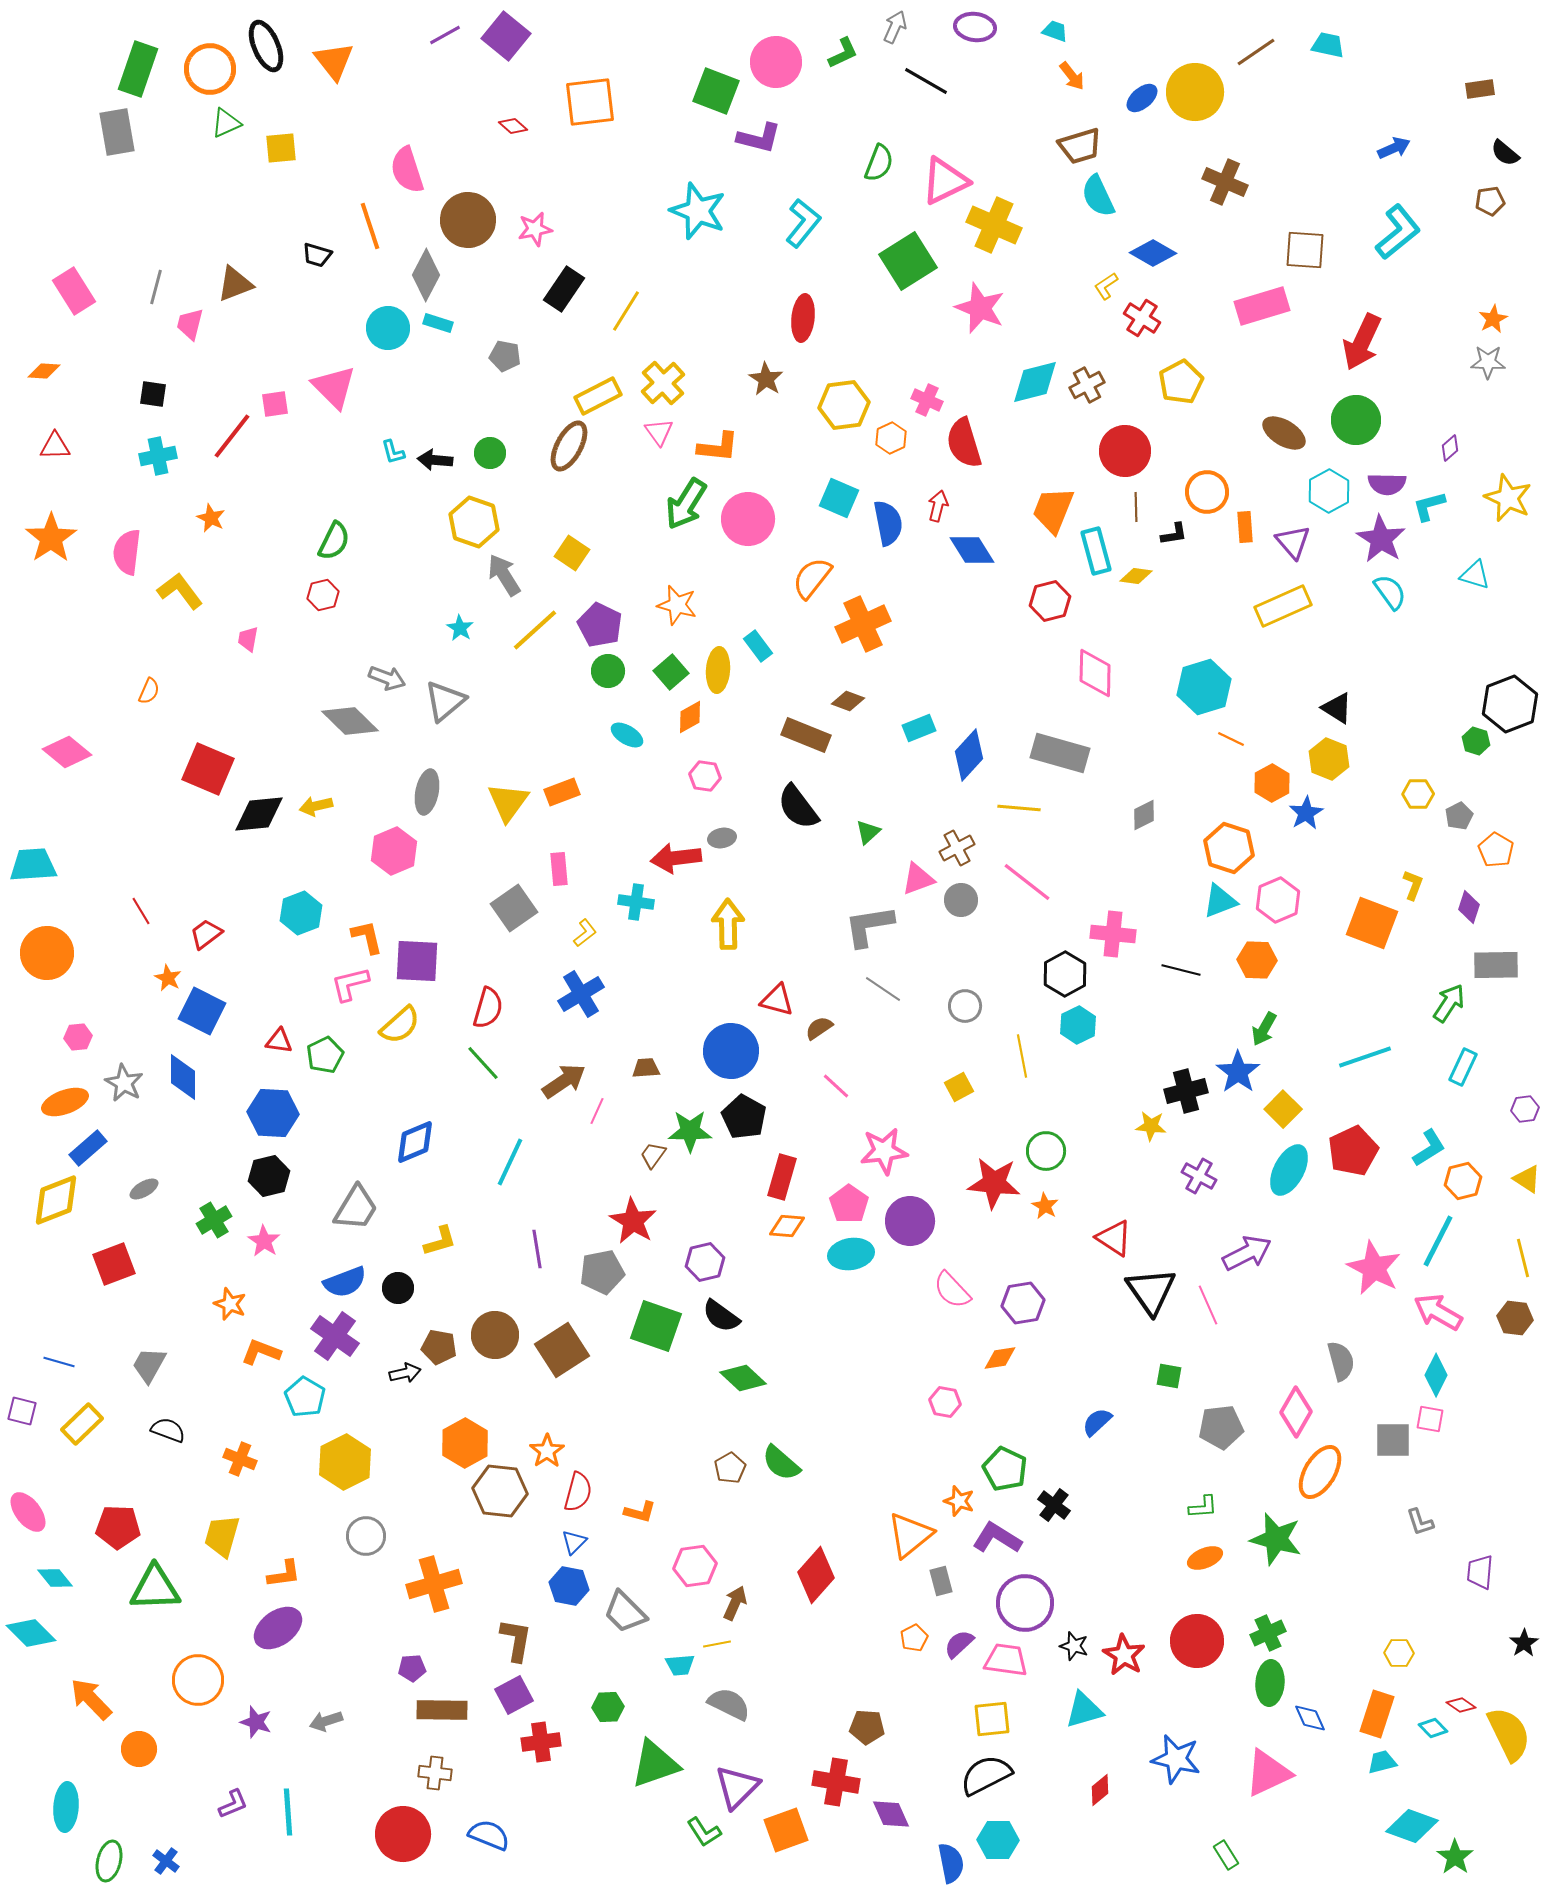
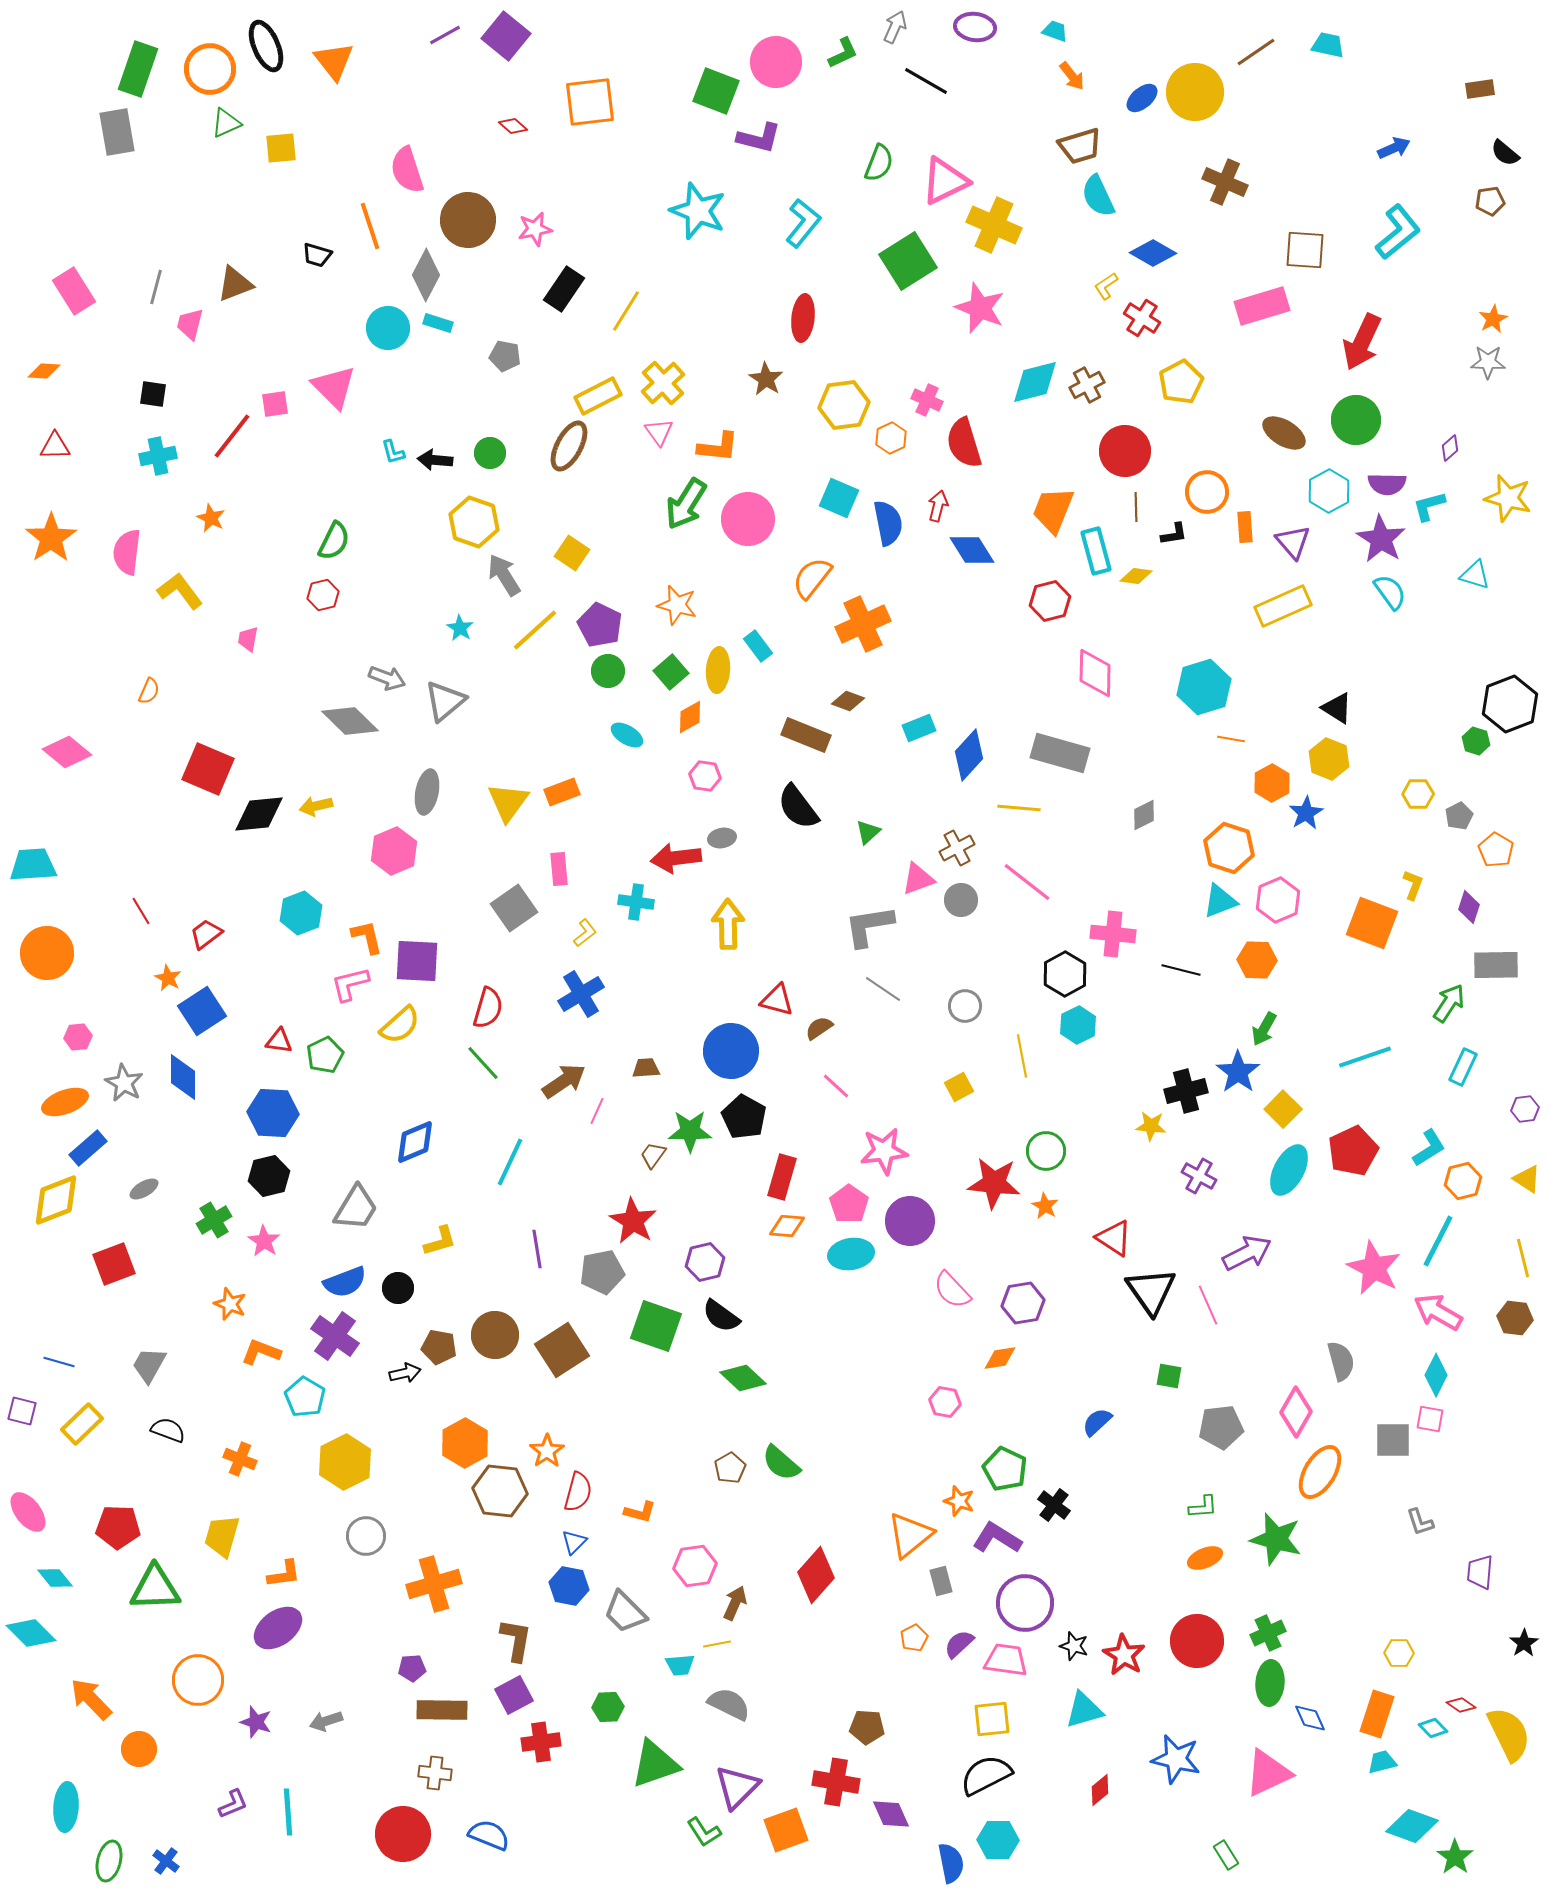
yellow star at (1508, 498): rotated 9 degrees counterclockwise
orange line at (1231, 739): rotated 16 degrees counterclockwise
blue square at (202, 1011): rotated 30 degrees clockwise
